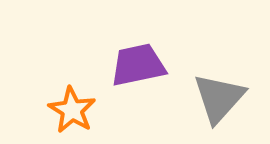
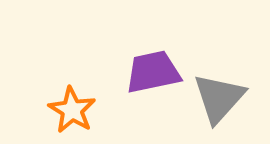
purple trapezoid: moved 15 px right, 7 px down
